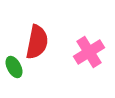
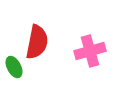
pink cross: moved 1 px right, 1 px up; rotated 16 degrees clockwise
